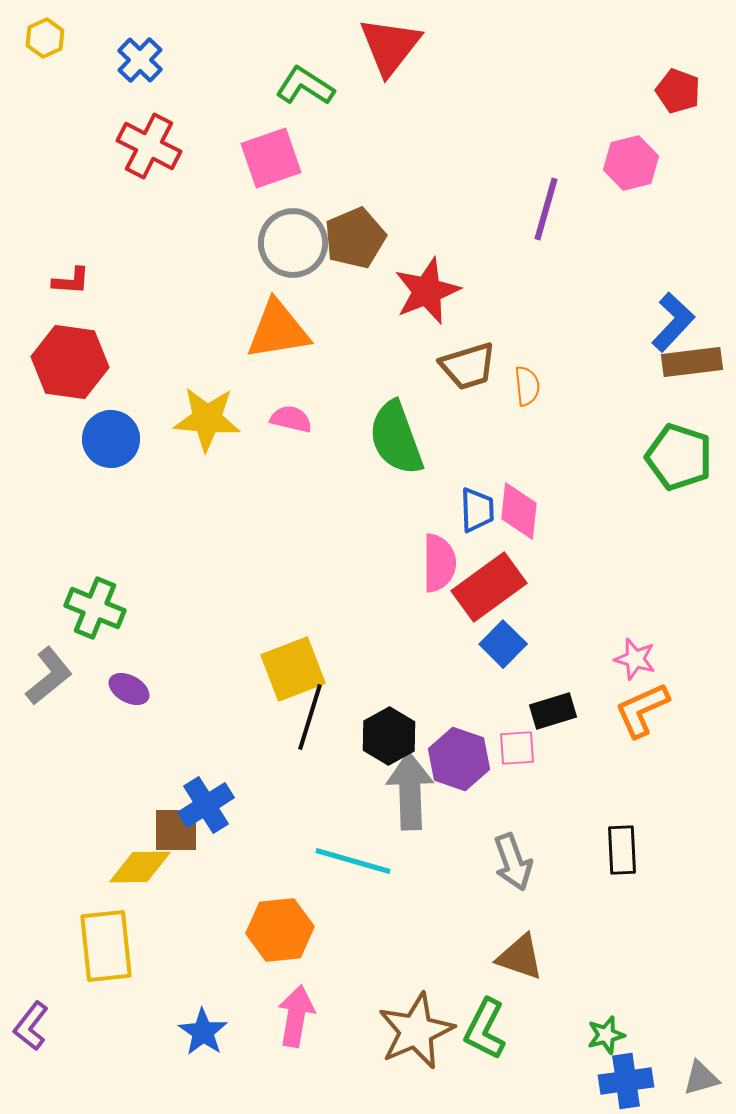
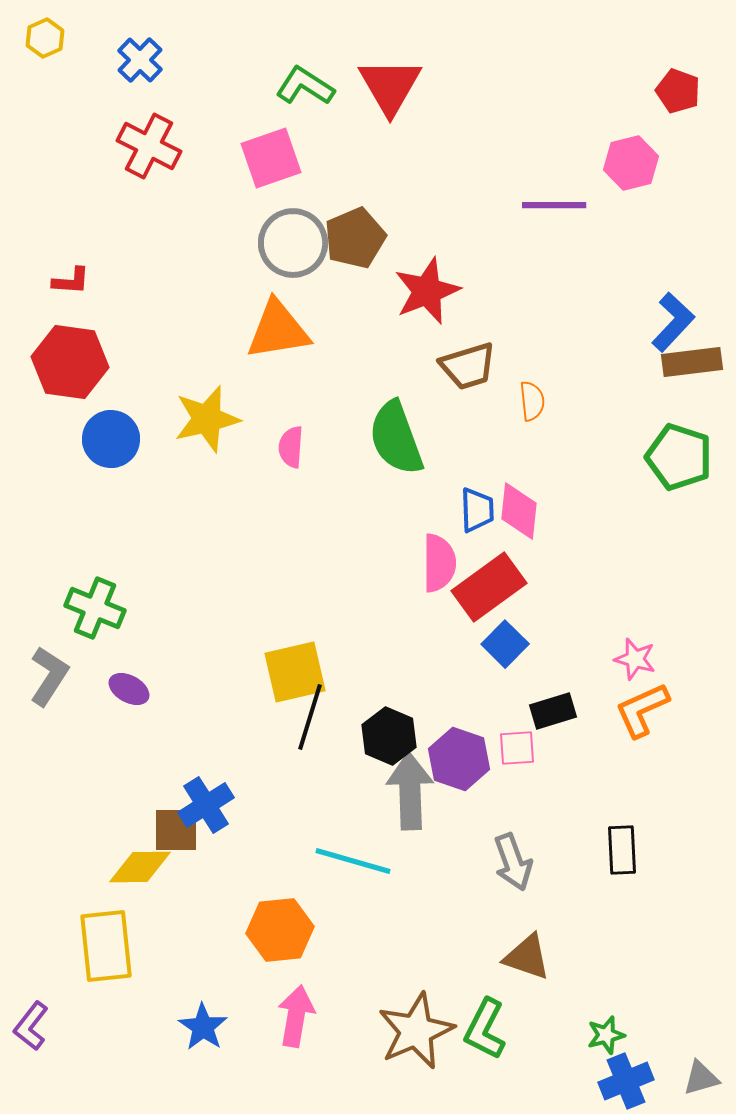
red triangle at (390, 46): moved 40 px down; rotated 8 degrees counterclockwise
purple line at (546, 209): moved 8 px right, 4 px up; rotated 74 degrees clockwise
orange semicircle at (527, 386): moved 5 px right, 15 px down
yellow star at (207, 419): rotated 18 degrees counterclockwise
pink semicircle at (291, 419): moved 28 px down; rotated 99 degrees counterclockwise
blue square at (503, 644): moved 2 px right
yellow square at (293, 669): moved 2 px right, 3 px down; rotated 8 degrees clockwise
gray L-shape at (49, 676): rotated 18 degrees counterclockwise
black hexagon at (389, 736): rotated 8 degrees counterclockwise
brown triangle at (520, 957): moved 7 px right
blue star at (203, 1032): moved 5 px up
blue cross at (626, 1081): rotated 14 degrees counterclockwise
